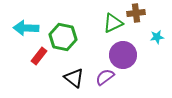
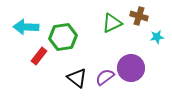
brown cross: moved 3 px right, 3 px down; rotated 24 degrees clockwise
green triangle: moved 1 px left
cyan arrow: moved 1 px up
green hexagon: rotated 20 degrees counterclockwise
purple circle: moved 8 px right, 13 px down
black triangle: moved 3 px right
